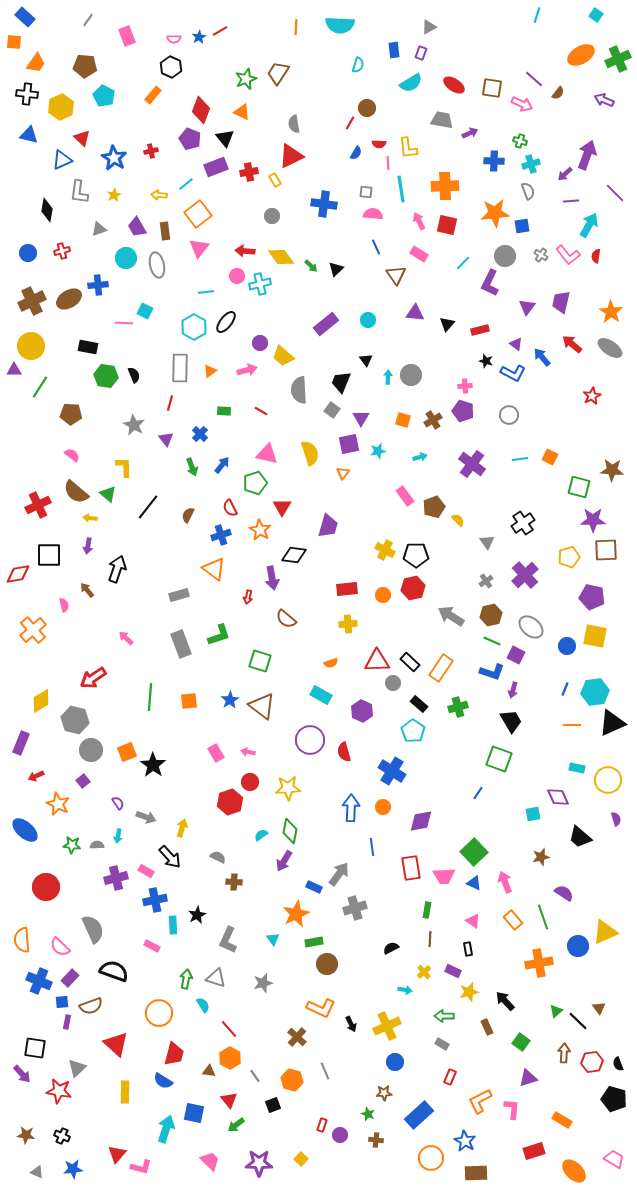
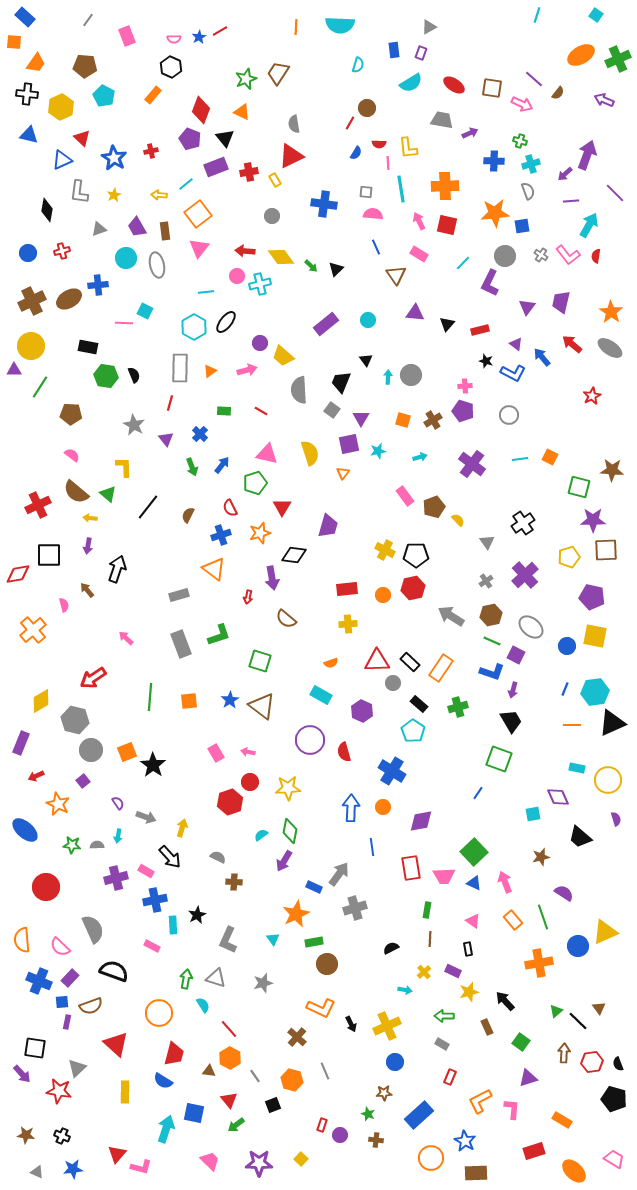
orange star at (260, 530): moved 3 px down; rotated 25 degrees clockwise
